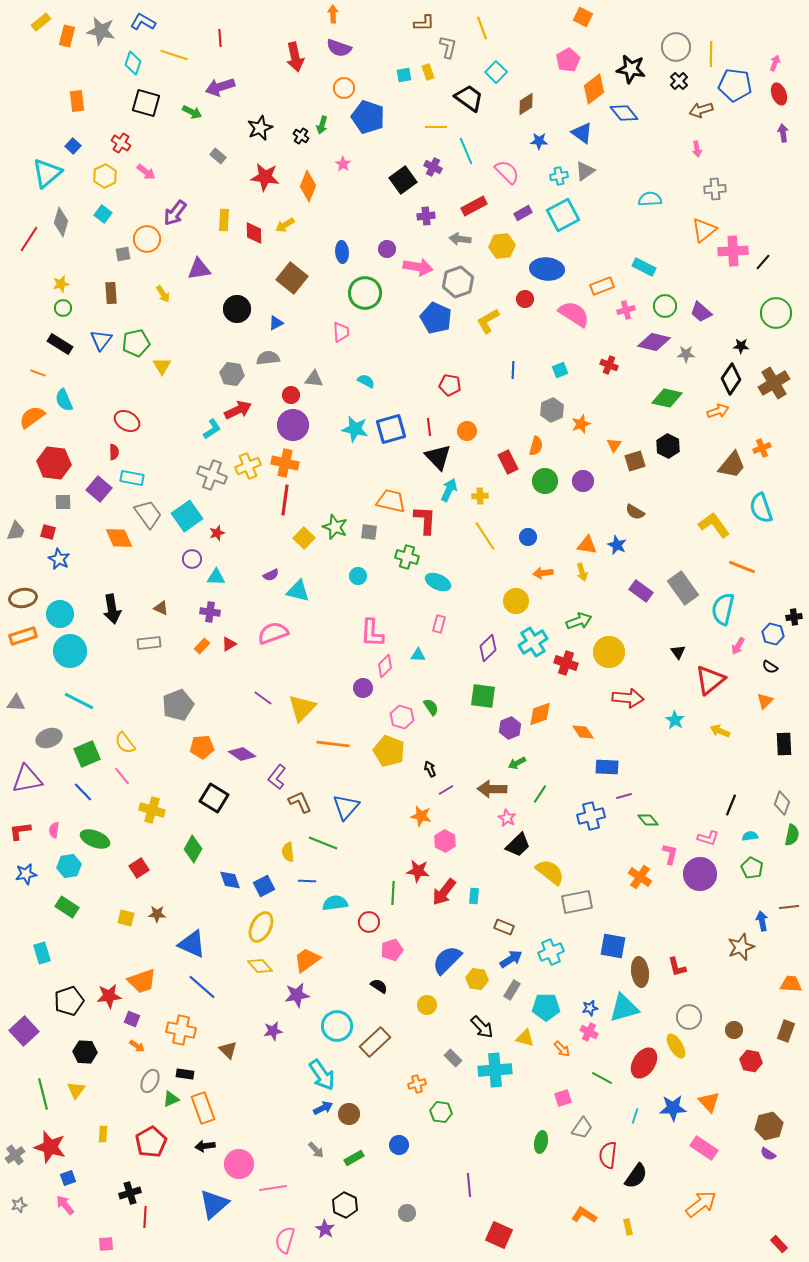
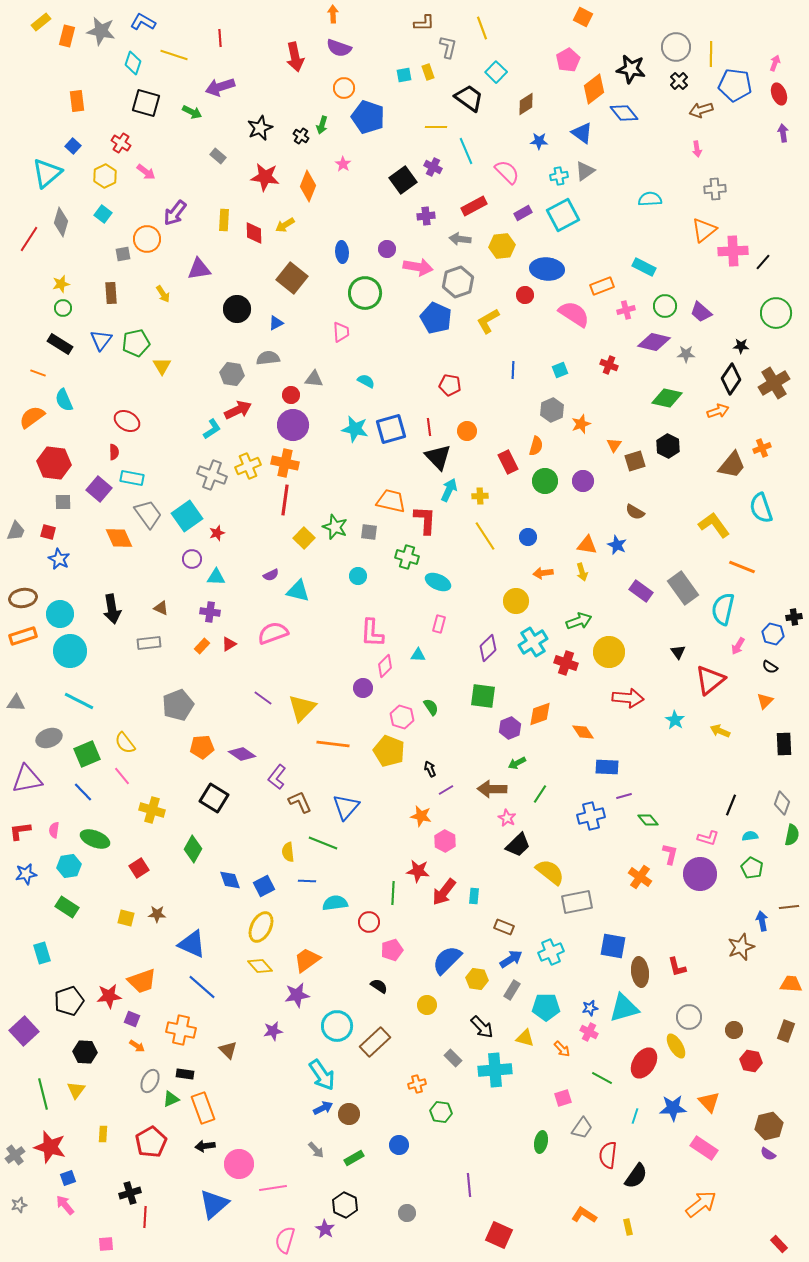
red circle at (525, 299): moved 4 px up
